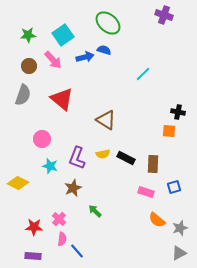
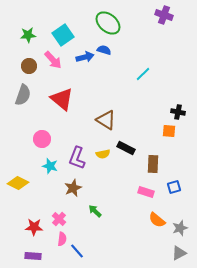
black rectangle: moved 10 px up
